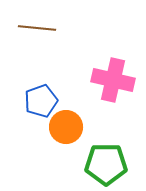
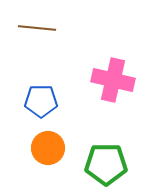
blue pentagon: rotated 20 degrees clockwise
orange circle: moved 18 px left, 21 px down
